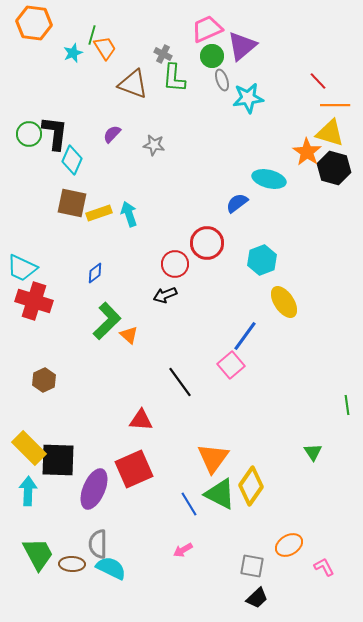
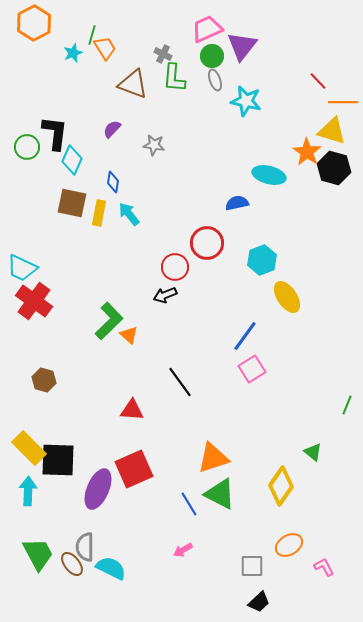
orange hexagon at (34, 23): rotated 24 degrees clockwise
purple triangle at (242, 46): rotated 12 degrees counterclockwise
gray ellipse at (222, 80): moved 7 px left
cyan star at (248, 98): moved 2 px left, 3 px down; rotated 20 degrees clockwise
orange line at (335, 105): moved 8 px right, 3 px up
yellow triangle at (330, 133): moved 2 px right, 2 px up
green circle at (29, 134): moved 2 px left, 13 px down
purple semicircle at (112, 134): moved 5 px up
cyan ellipse at (269, 179): moved 4 px up
blue semicircle at (237, 203): rotated 25 degrees clockwise
yellow rectangle at (99, 213): rotated 60 degrees counterclockwise
cyan arrow at (129, 214): rotated 20 degrees counterclockwise
red circle at (175, 264): moved 3 px down
blue diamond at (95, 273): moved 18 px right, 91 px up; rotated 45 degrees counterclockwise
red cross at (34, 301): rotated 18 degrees clockwise
yellow ellipse at (284, 302): moved 3 px right, 5 px up
green L-shape at (107, 321): moved 2 px right
pink square at (231, 365): moved 21 px right, 4 px down; rotated 8 degrees clockwise
brown hexagon at (44, 380): rotated 20 degrees counterclockwise
green line at (347, 405): rotated 30 degrees clockwise
red triangle at (141, 420): moved 9 px left, 10 px up
green triangle at (313, 452): rotated 18 degrees counterclockwise
orange triangle at (213, 458): rotated 36 degrees clockwise
yellow diamond at (251, 486): moved 30 px right
purple ellipse at (94, 489): moved 4 px right
gray semicircle at (98, 544): moved 13 px left, 3 px down
brown ellipse at (72, 564): rotated 50 degrees clockwise
gray square at (252, 566): rotated 10 degrees counterclockwise
black trapezoid at (257, 598): moved 2 px right, 4 px down
